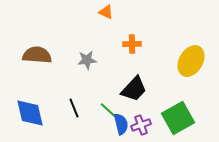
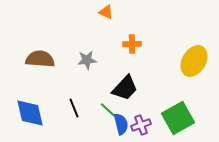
brown semicircle: moved 3 px right, 4 px down
yellow ellipse: moved 3 px right
black trapezoid: moved 9 px left, 1 px up
